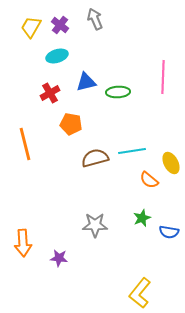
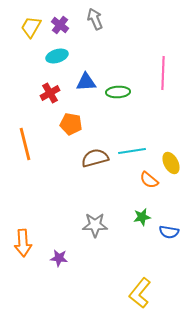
pink line: moved 4 px up
blue triangle: rotated 10 degrees clockwise
green star: moved 1 px up; rotated 12 degrees clockwise
